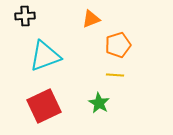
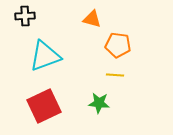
orange triangle: moved 1 px right; rotated 36 degrees clockwise
orange pentagon: rotated 25 degrees clockwise
green star: rotated 25 degrees counterclockwise
